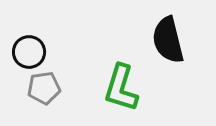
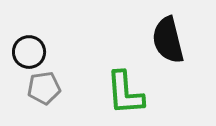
green L-shape: moved 4 px right, 5 px down; rotated 21 degrees counterclockwise
